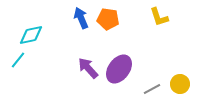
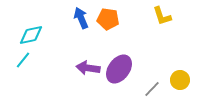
yellow L-shape: moved 3 px right, 1 px up
cyan line: moved 5 px right
purple arrow: rotated 40 degrees counterclockwise
yellow circle: moved 4 px up
gray line: rotated 18 degrees counterclockwise
